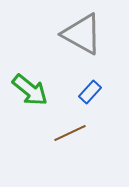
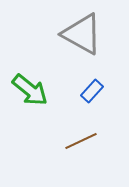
blue rectangle: moved 2 px right, 1 px up
brown line: moved 11 px right, 8 px down
